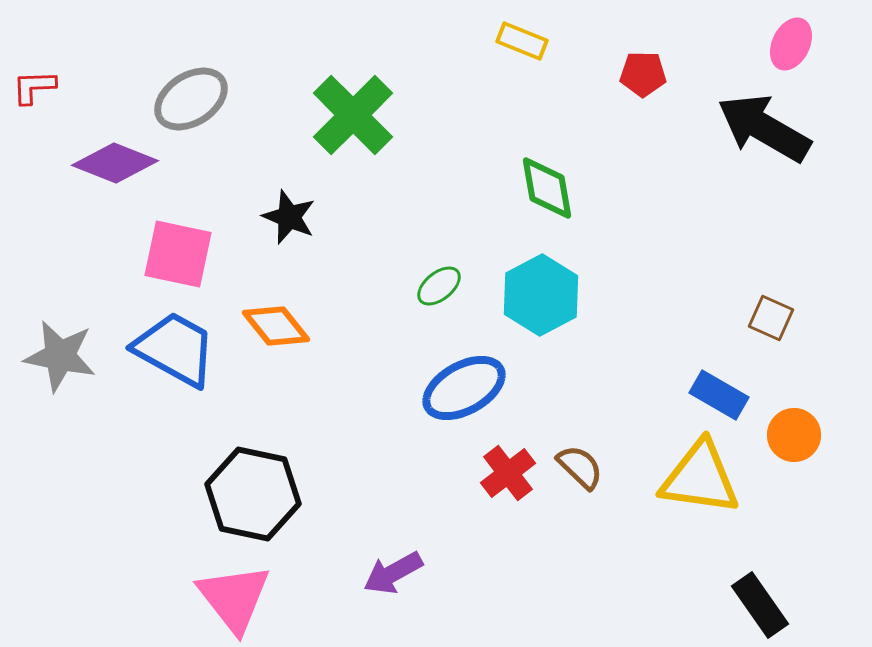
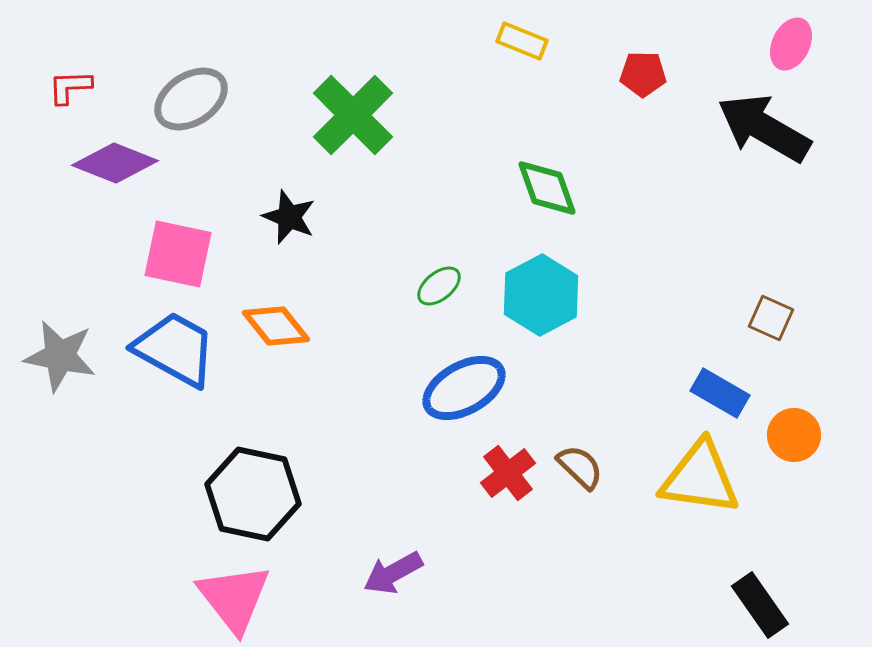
red L-shape: moved 36 px right
green diamond: rotated 10 degrees counterclockwise
blue rectangle: moved 1 px right, 2 px up
